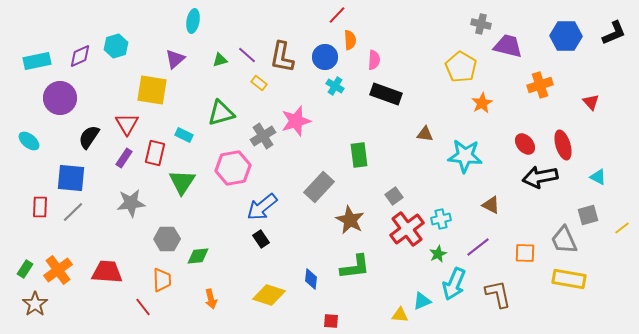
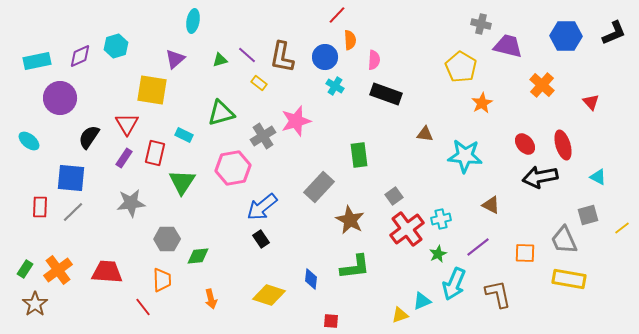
orange cross at (540, 85): moved 2 px right; rotated 30 degrees counterclockwise
yellow triangle at (400, 315): rotated 24 degrees counterclockwise
